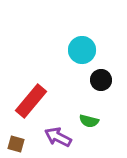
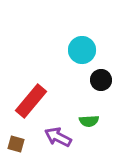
green semicircle: rotated 18 degrees counterclockwise
